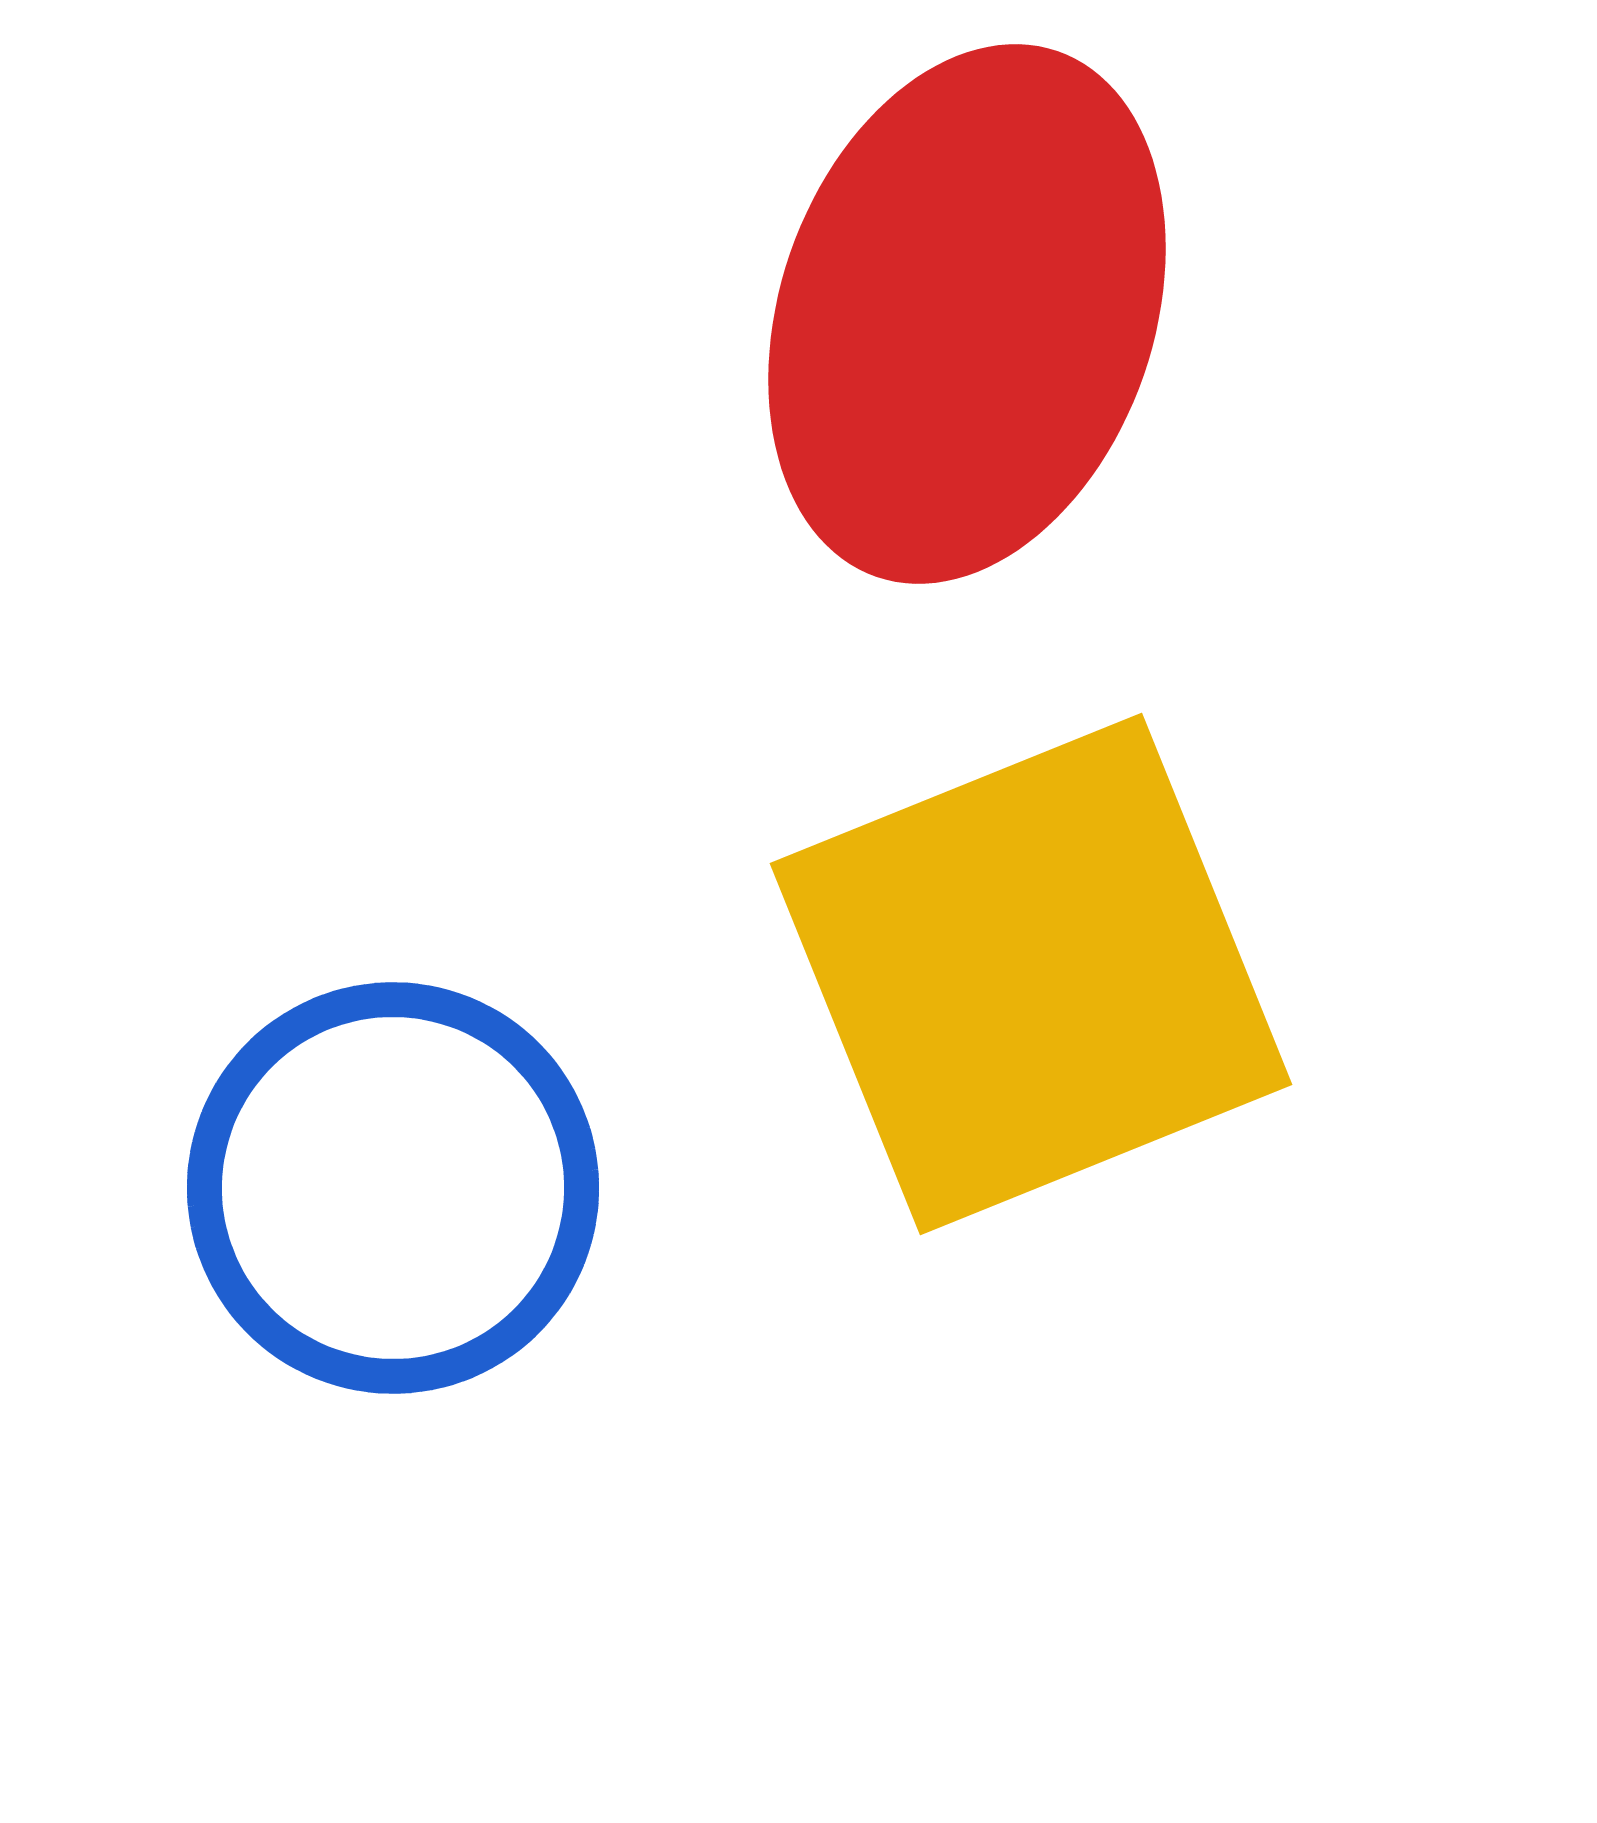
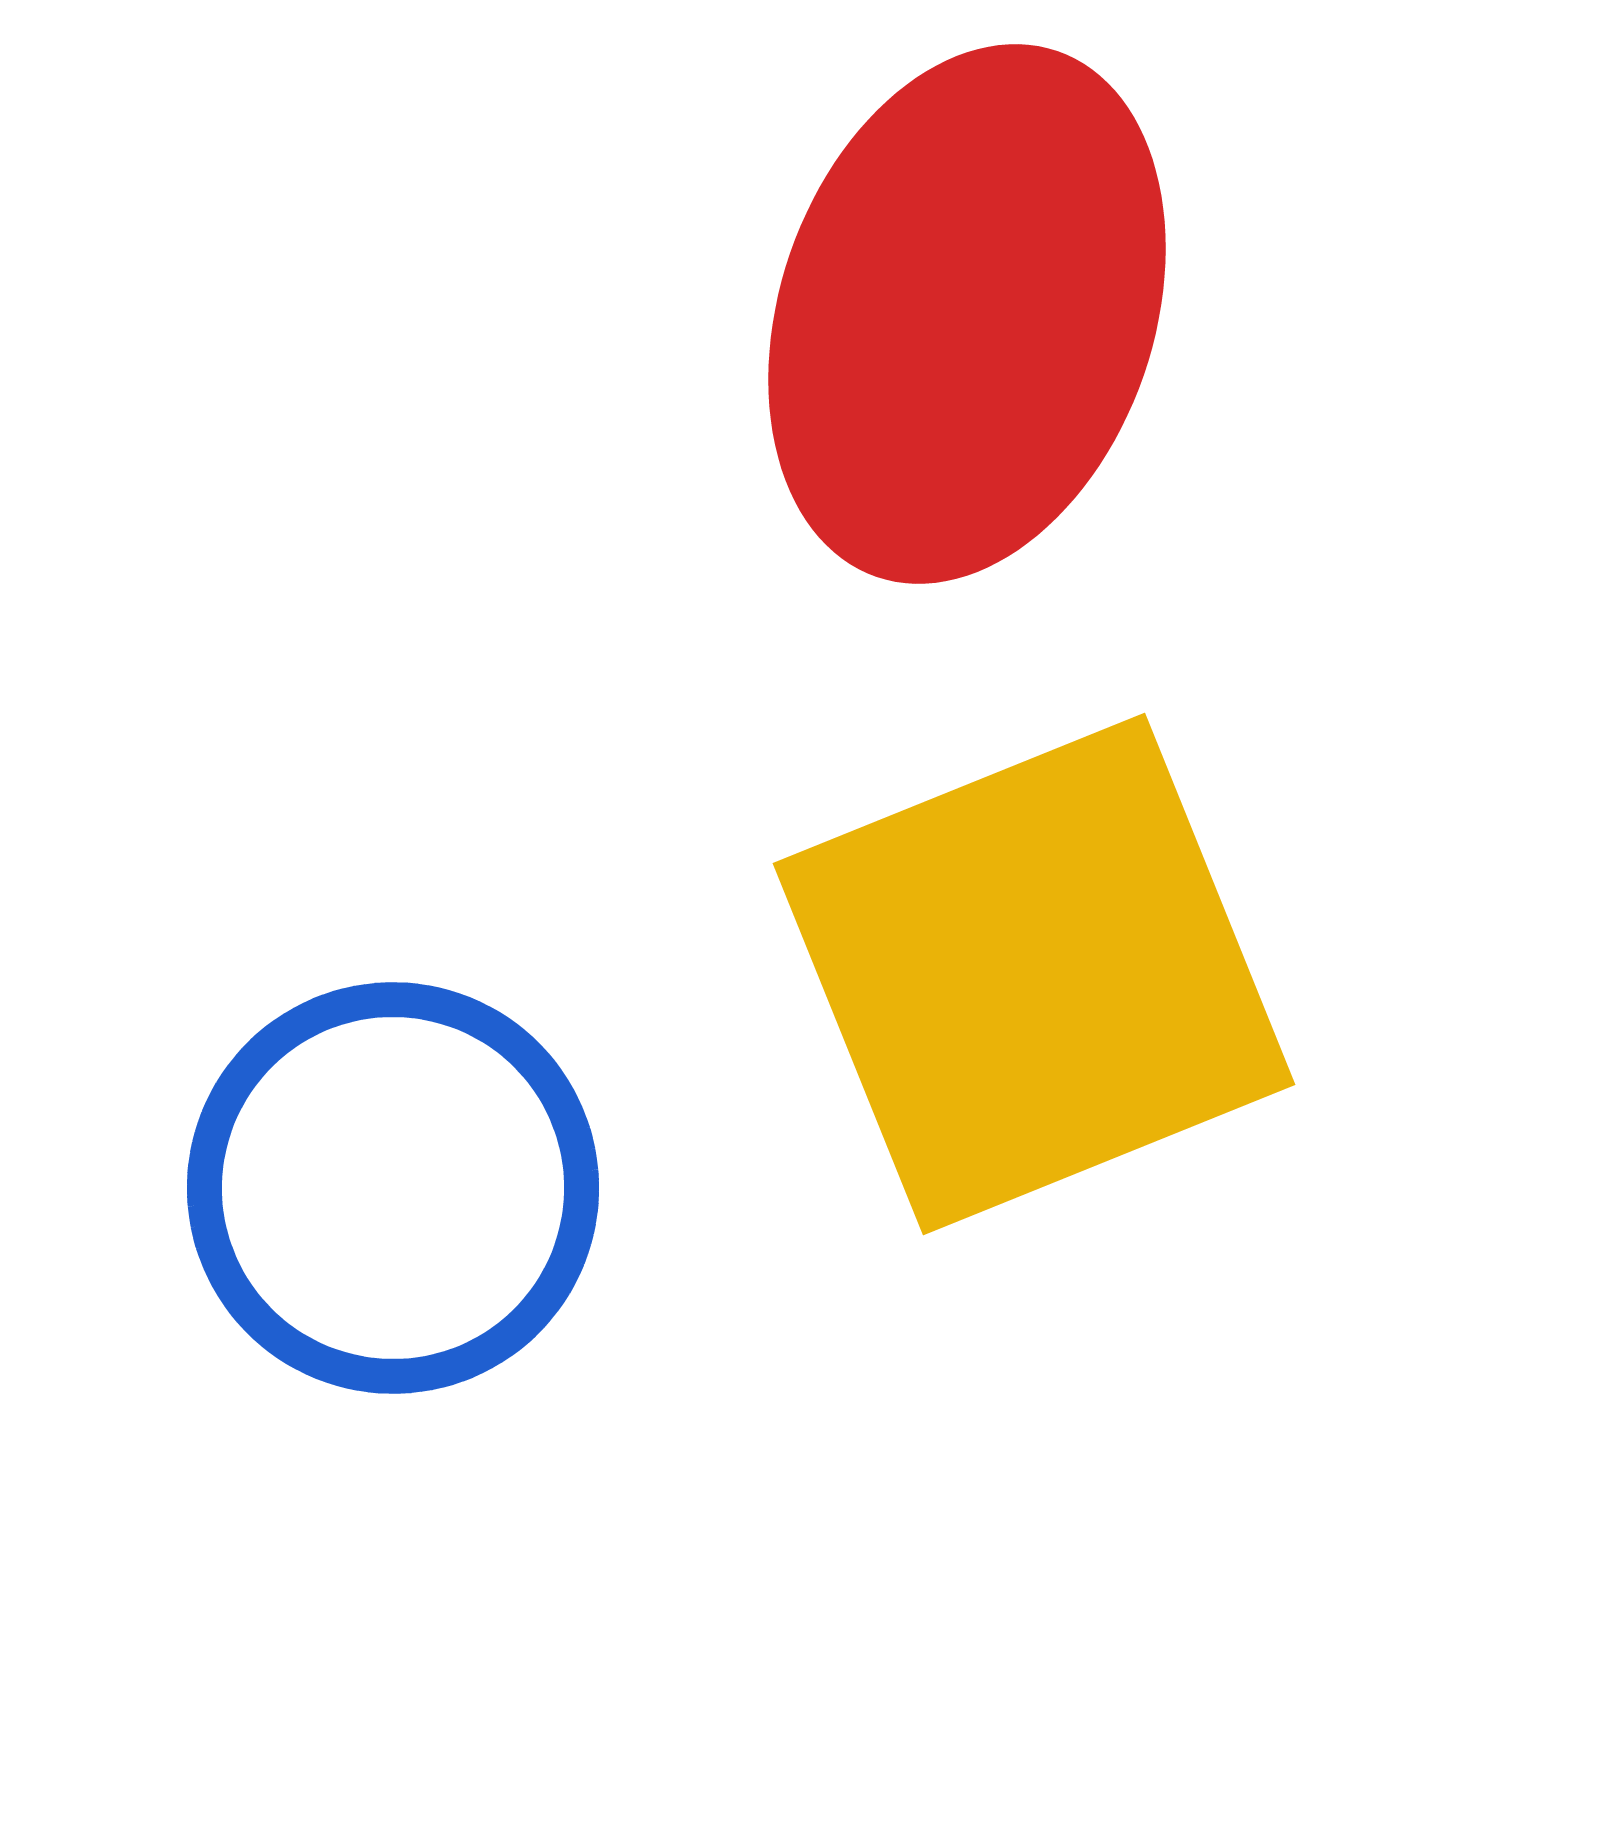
yellow square: moved 3 px right
